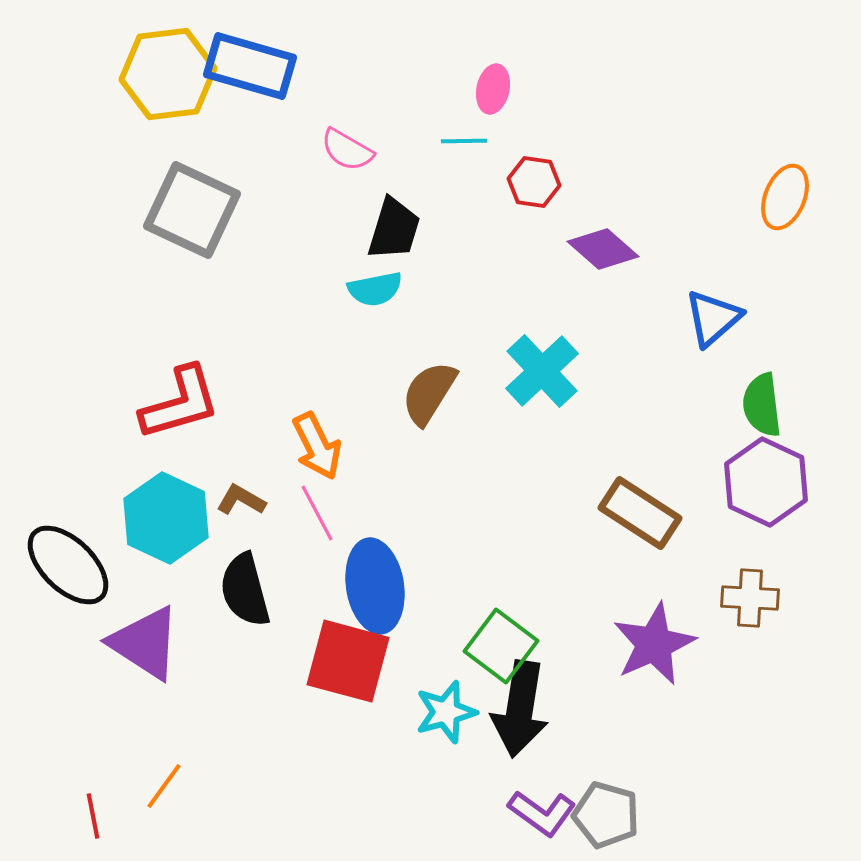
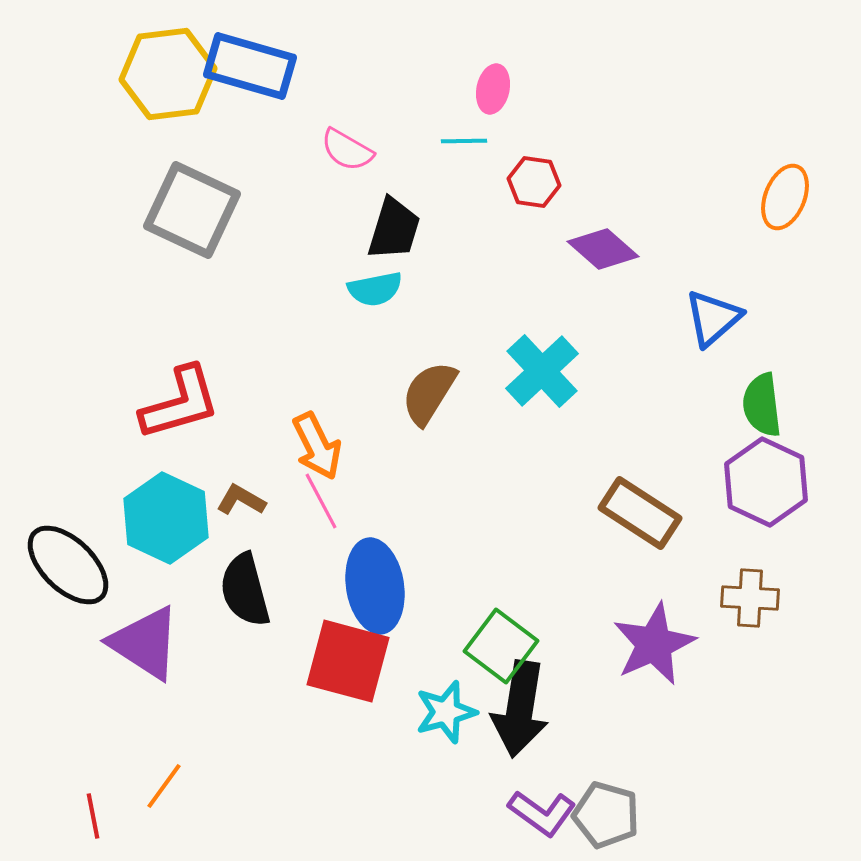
pink line: moved 4 px right, 12 px up
